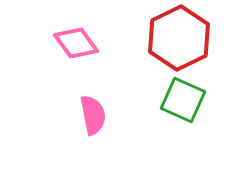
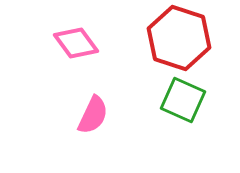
red hexagon: rotated 16 degrees counterclockwise
pink semicircle: rotated 36 degrees clockwise
